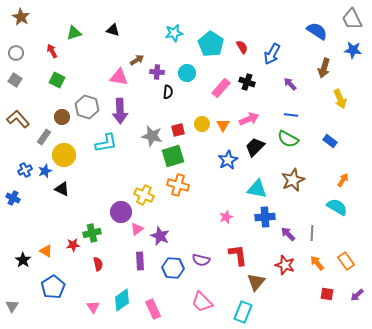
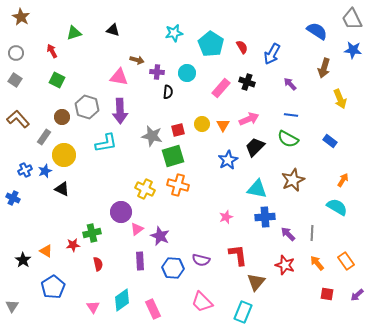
brown arrow at (137, 60): rotated 48 degrees clockwise
yellow cross at (144, 195): moved 1 px right, 6 px up
